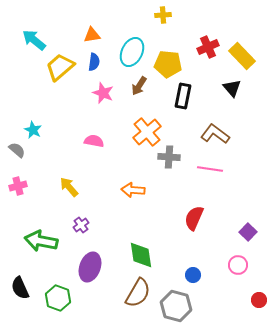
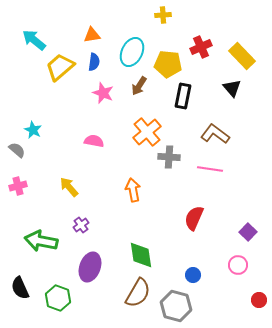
red cross: moved 7 px left
orange arrow: rotated 75 degrees clockwise
